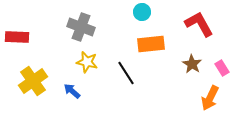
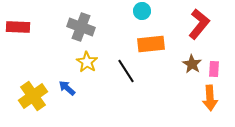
cyan circle: moved 1 px up
red L-shape: rotated 68 degrees clockwise
red rectangle: moved 1 px right, 10 px up
yellow star: rotated 20 degrees clockwise
pink rectangle: moved 8 px left, 1 px down; rotated 35 degrees clockwise
black line: moved 2 px up
yellow cross: moved 15 px down
blue arrow: moved 5 px left, 3 px up
orange arrow: rotated 30 degrees counterclockwise
